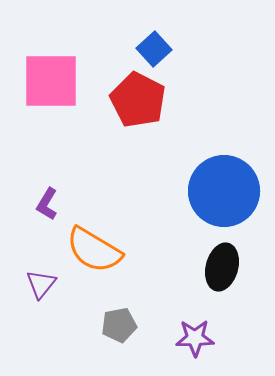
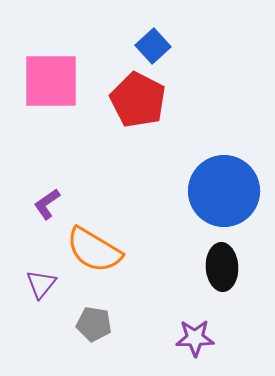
blue square: moved 1 px left, 3 px up
purple L-shape: rotated 24 degrees clockwise
black ellipse: rotated 18 degrees counterclockwise
gray pentagon: moved 25 px left, 1 px up; rotated 20 degrees clockwise
